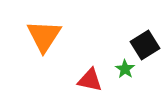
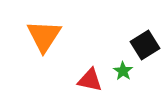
green star: moved 2 px left, 2 px down
